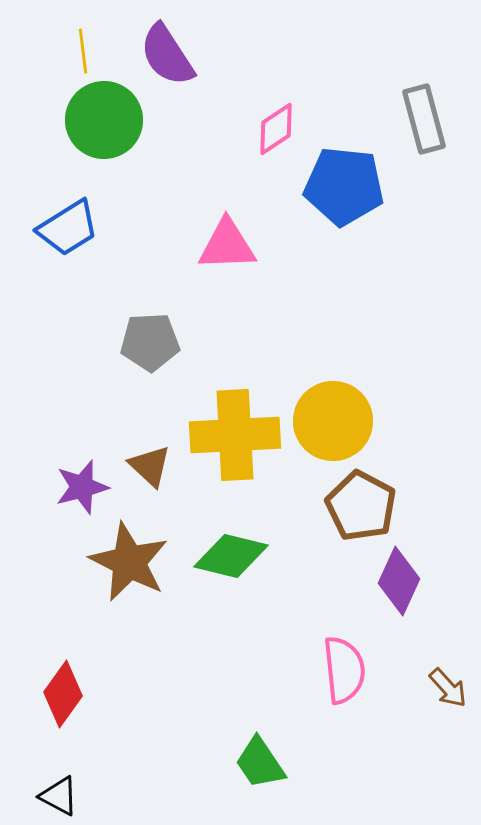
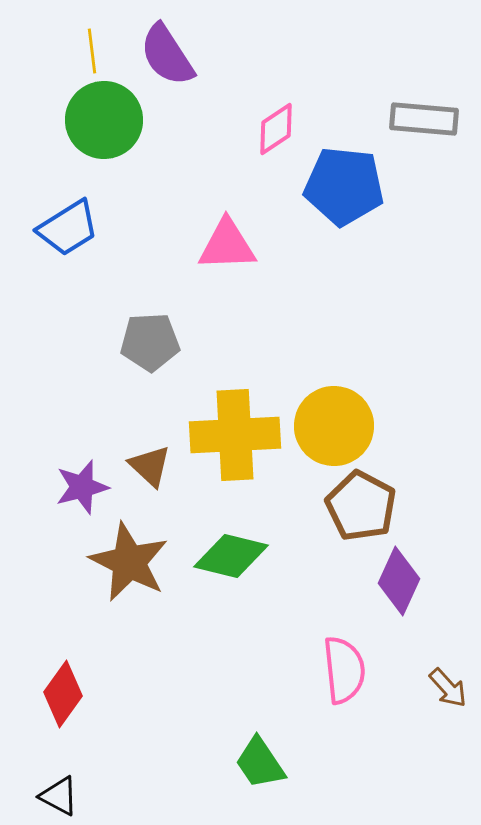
yellow line: moved 9 px right
gray rectangle: rotated 70 degrees counterclockwise
yellow circle: moved 1 px right, 5 px down
